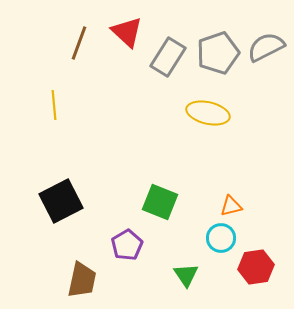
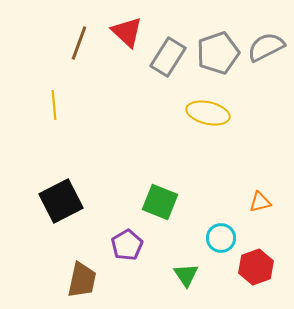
orange triangle: moved 29 px right, 4 px up
red hexagon: rotated 12 degrees counterclockwise
